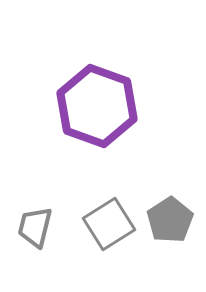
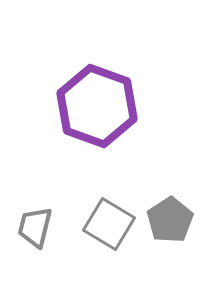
gray square: rotated 27 degrees counterclockwise
